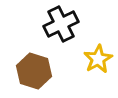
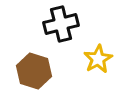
black cross: rotated 12 degrees clockwise
